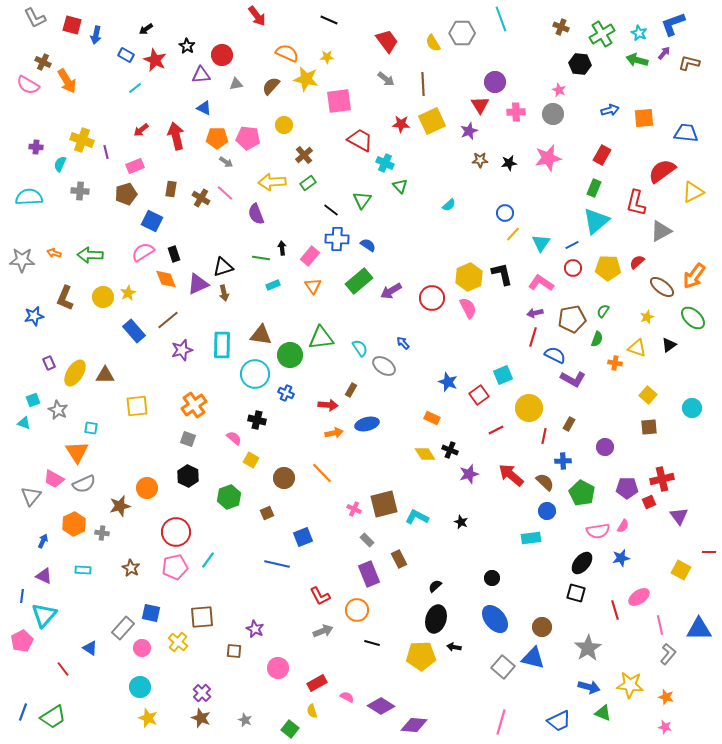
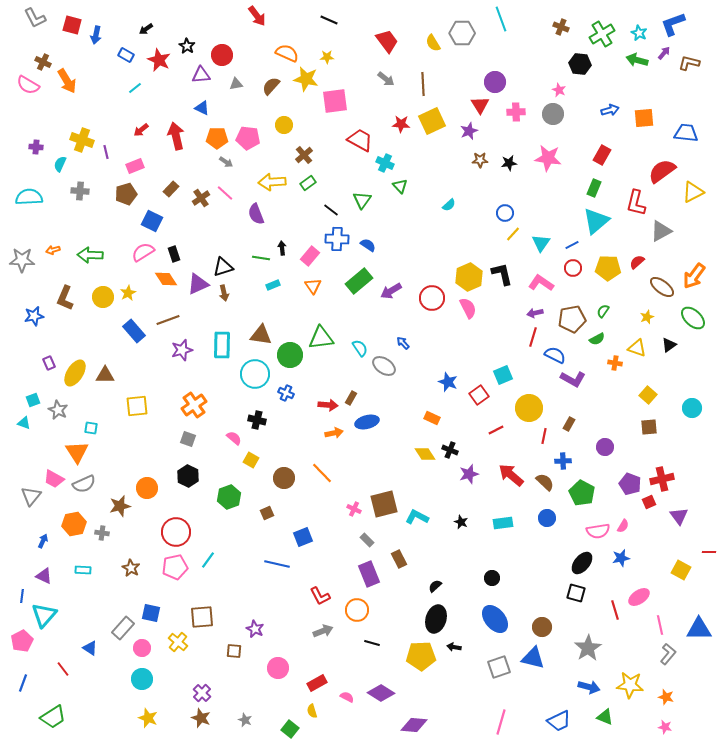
red star at (155, 60): moved 4 px right
pink square at (339, 101): moved 4 px left
blue triangle at (204, 108): moved 2 px left
pink star at (548, 158): rotated 20 degrees clockwise
brown rectangle at (171, 189): rotated 35 degrees clockwise
brown cross at (201, 198): rotated 24 degrees clockwise
orange arrow at (54, 253): moved 1 px left, 3 px up; rotated 32 degrees counterclockwise
orange diamond at (166, 279): rotated 10 degrees counterclockwise
brown line at (168, 320): rotated 20 degrees clockwise
green semicircle at (597, 339): rotated 42 degrees clockwise
brown rectangle at (351, 390): moved 8 px down
blue ellipse at (367, 424): moved 2 px up
purple pentagon at (627, 488): moved 3 px right, 4 px up; rotated 20 degrees clockwise
blue circle at (547, 511): moved 7 px down
orange hexagon at (74, 524): rotated 15 degrees clockwise
cyan rectangle at (531, 538): moved 28 px left, 15 px up
gray square at (503, 667): moved 4 px left; rotated 30 degrees clockwise
cyan circle at (140, 687): moved 2 px right, 8 px up
purple diamond at (381, 706): moved 13 px up
blue line at (23, 712): moved 29 px up
green triangle at (603, 713): moved 2 px right, 4 px down
